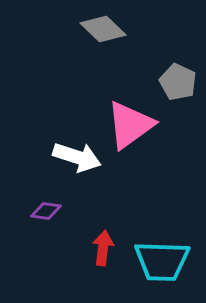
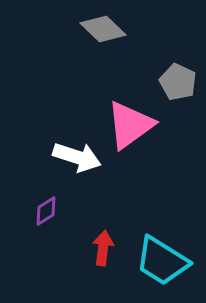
purple diamond: rotated 40 degrees counterclockwise
cyan trapezoid: rotated 30 degrees clockwise
